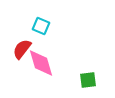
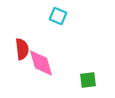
cyan square: moved 17 px right, 10 px up
red semicircle: rotated 135 degrees clockwise
